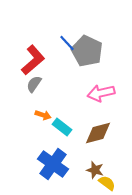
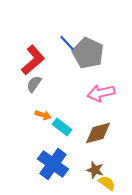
gray pentagon: moved 1 px right, 2 px down
